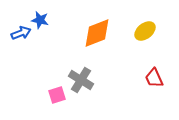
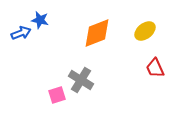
red trapezoid: moved 1 px right, 10 px up
